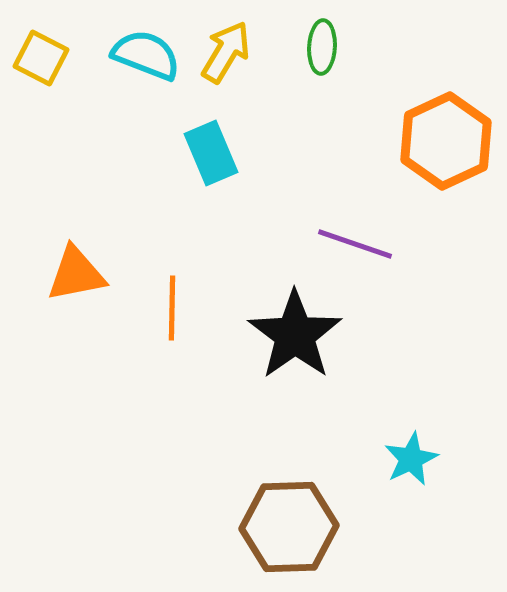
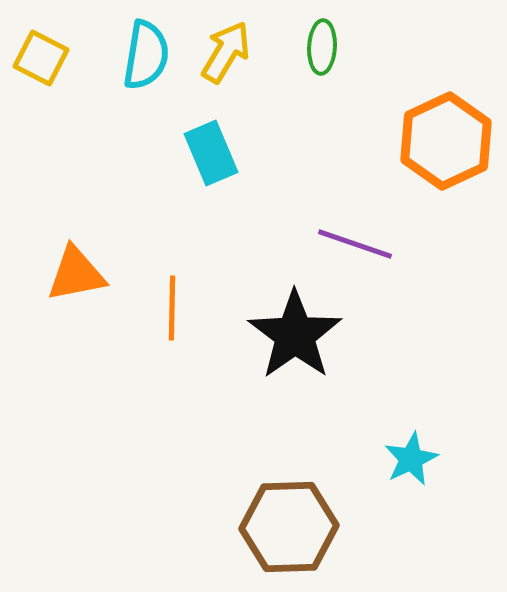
cyan semicircle: rotated 78 degrees clockwise
